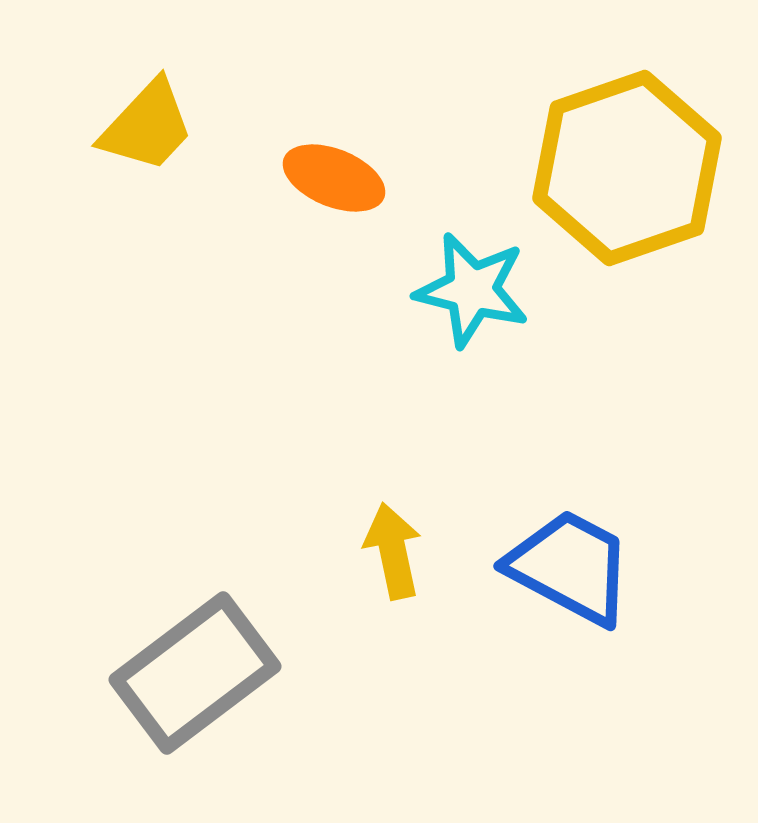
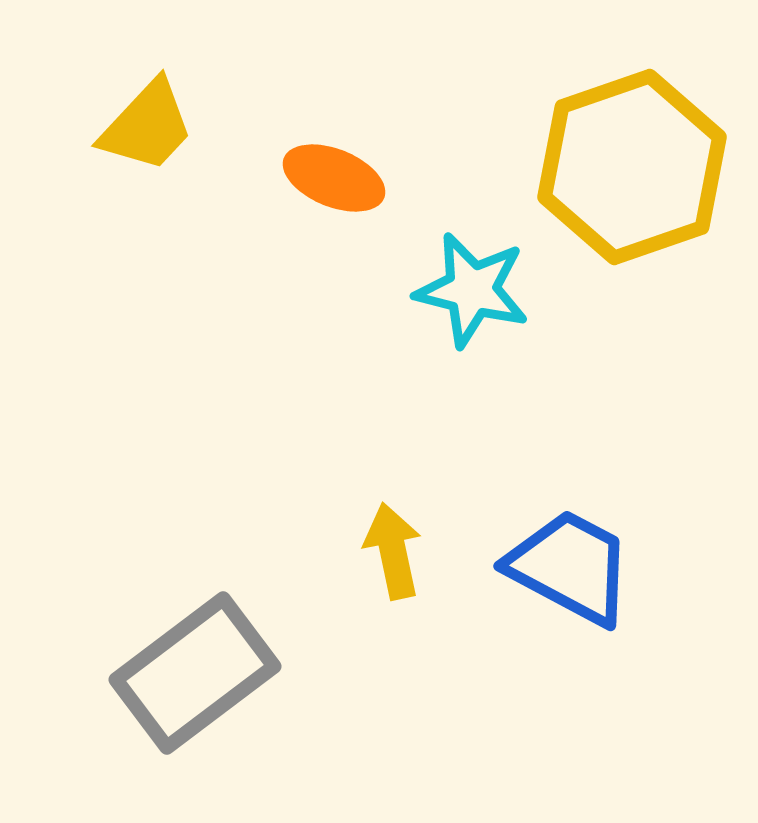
yellow hexagon: moved 5 px right, 1 px up
